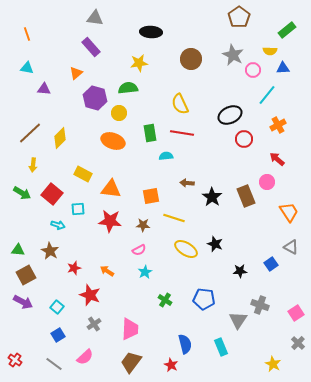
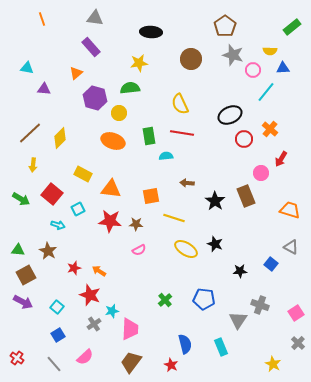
brown pentagon at (239, 17): moved 14 px left, 9 px down
green rectangle at (287, 30): moved 5 px right, 3 px up
orange line at (27, 34): moved 15 px right, 15 px up
gray star at (233, 55): rotated 10 degrees counterclockwise
green semicircle at (128, 88): moved 2 px right
cyan line at (267, 95): moved 1 px left, 3 px up
orange cross at (278, 125): moved 8 px left, 4 px down; rotated 21 degrees counterclockwise
green rectangle at (150, 133): moved 1 px left, 3 px down
red arrow at (277, 159): moved 4 px right; rotated 98 degrees counterclockwise
pink circle at (267, 182): moved 6 px left, 9 px up
green arrow at (22, 193): moved 1 px left, 6 px down
black star at (212, 197): moved 3 px right, 4 px down
cyan square at (78, 209): rotated 24 degrees counterclockwise
orange trapezoid at (289, 212): moved 1 px right, 2 px up; rotated 40 degrees counterclockwise
brown star at (143, 225): moved 7 px left, 1 px up
brown star at (50, 251): moved 2 px left
blue square at (271, 264): rotated 16 degrees counterclockwise
orange arrow at (107, 271): moved 8 px left
cyan star at (145, 272): moved 33 px left, 39 px down; rotated 16 degrees clockwise
green cross at (165, 300): rotated 16 degrees clockwise
red cross at (15, 360): moved 2 px right, 2 px up
gray line at (54, 364): rotated 12 degrees clockwise
